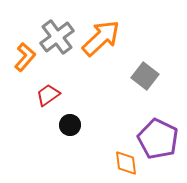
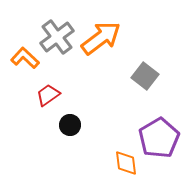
orange arrow: rotated 6 degrees clockwise
orange L-shape: moved 1 px down; rotated 88 degrees counterclockwise
purple pentagon: moved 1 px right, 1 px up; rotated 15 degrees clockwise
